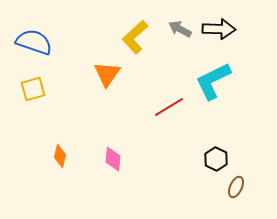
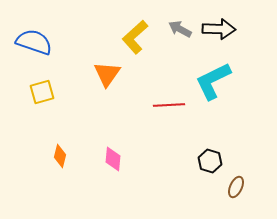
yellow square: moved 9 px right, 3 px down
red line: moved 2 px up; rotated 28 degrees clockwise
black hexagon: moved 6 px left, 2 px down; rotated 10 degrees counterclockwise
